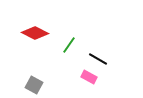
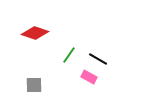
red diamond: rotated 8 degrees counterclockwise
green line: moved 10 px down
gray square: rotated 30 degrees counterclockwise
